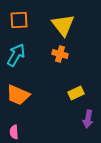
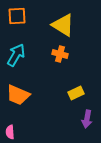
orange square: moved 2 px left, 4 px up
yellow triangle: rotated 20 degrees counterclockwise
purple arrow: moved 1 px left
pink semicircle: moved 4 px left
